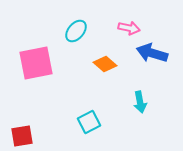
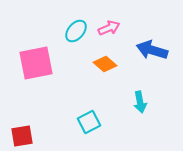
pink arrow: moved 20 px left; rotated 35 degrees counterclockwise
blue arrow: moved 3 px up
